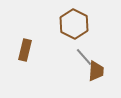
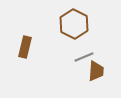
brown rectangle: moved 3 px up
gray line: rotated 72 degrees counterclockwise
